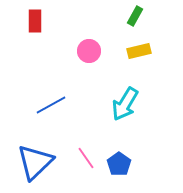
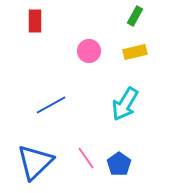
yellow rectangle: moved 4 px left, 1 px down
